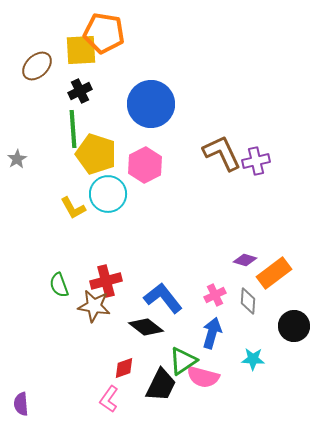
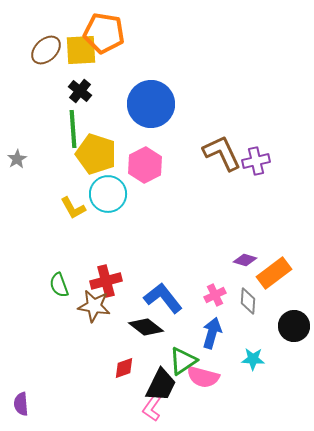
brown ellipse: moved 9 px right, 16 px up
black cross: rotated 25 degrees counterclockwise
pink L-shape: moved 43 px right, 9 px down
